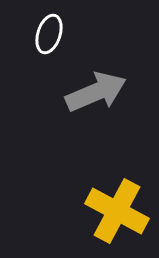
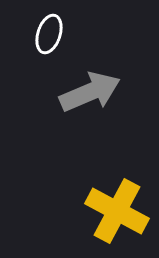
gray arrow: moved 6 px left
